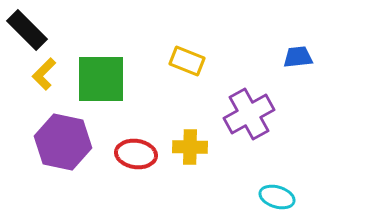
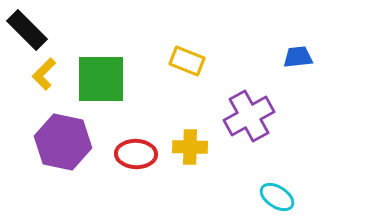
purple cross: moved 2 px down
red ellipse: rotated 6 degrees counterclockwise
cyan ellipse: rotated 16 degrees clockwise
